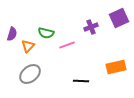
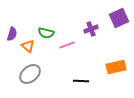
purple cross: moved 2 px down
orange triangle: rotated 32 degrees counterclockwise
